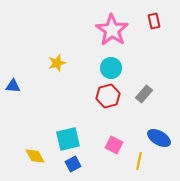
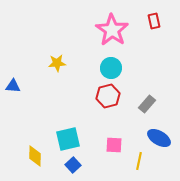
yellow star: rotated 12 degrees clockwise
gray rectangle: moved 3 px right, 10 px down
pink square: rotated 24 degrees counterclockwise
yellow diamond: rotated 30 degrees clockwise
blue square: moved 1 px down; rotated 14 degrees counterclockwise
